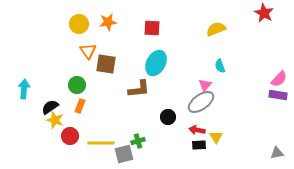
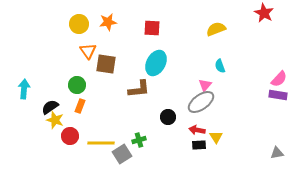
green cross: moved 1 px right, 1 px up
gray square: moved 2 px left; rotated 18 degrees counterclockwise
